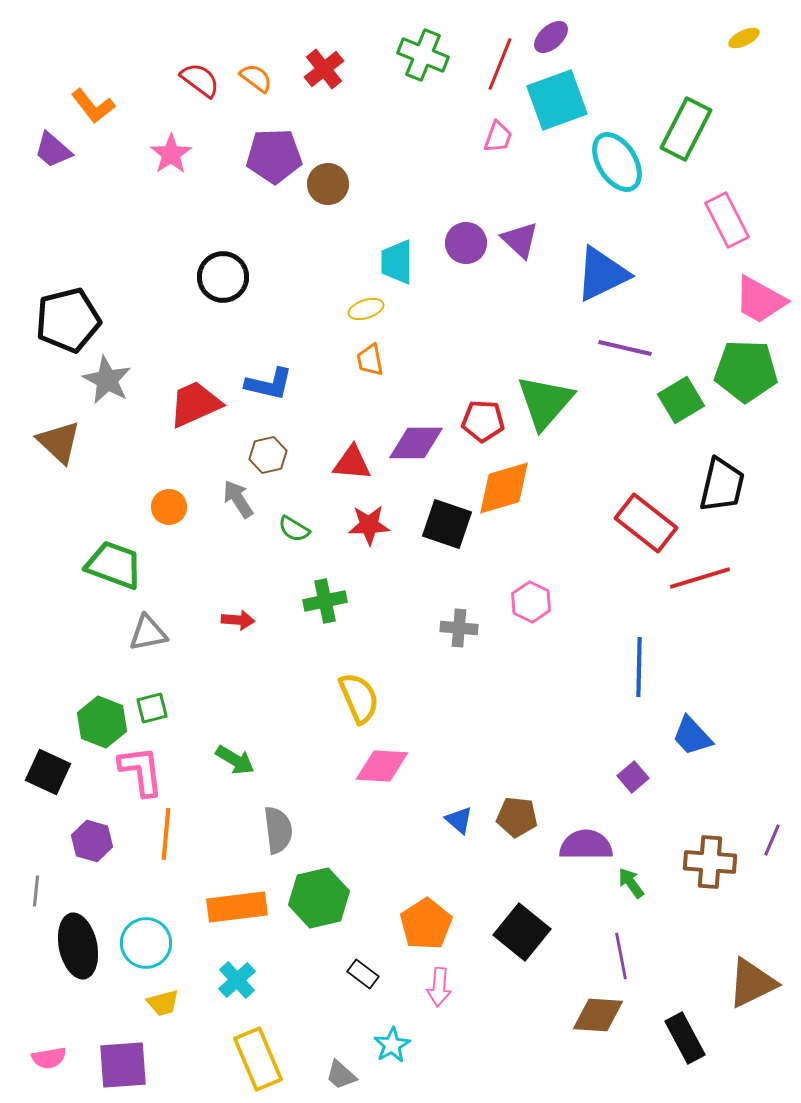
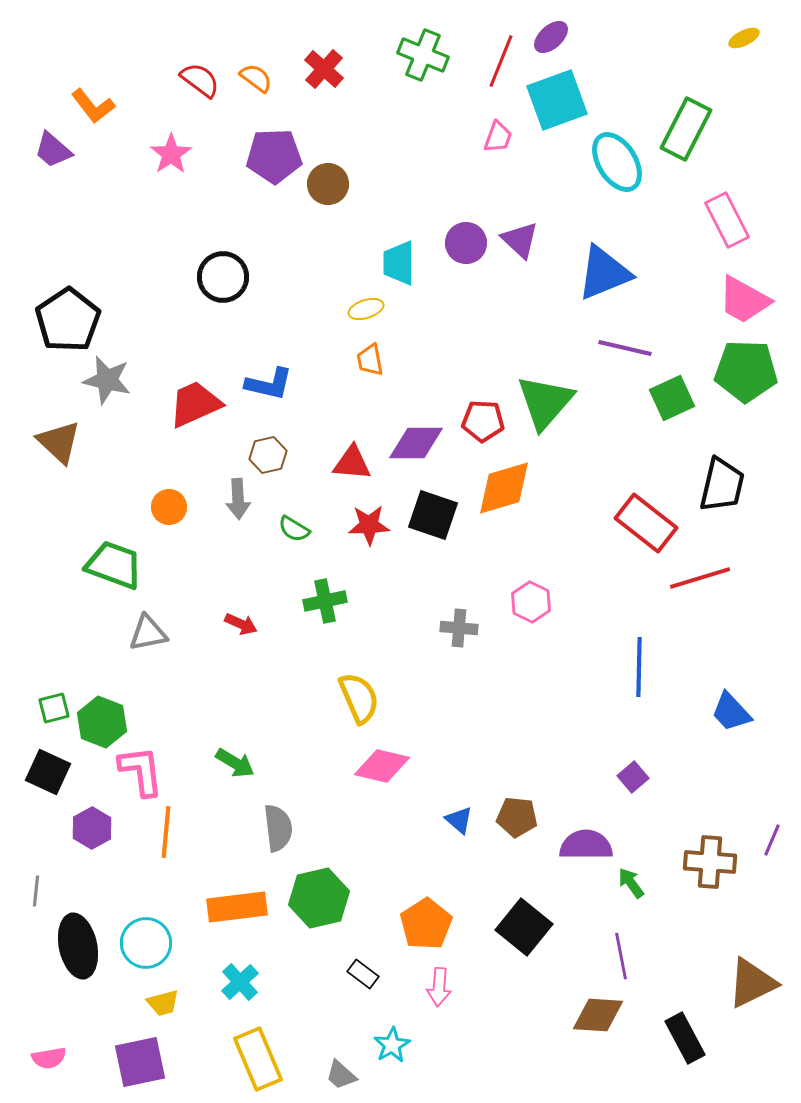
red line at (500, 64): moved 1 px right, 3 px up
red cross at (324, 69): rotated 9 degrees counterclockwise
cyan trapezoid at (397, 262): moved 2 px right, 1 px down
blue triangle at (602, 274): moved 2 px right, 1 px up; rotated 4 degrees clockwise
pink trapezoid at (760, 300): moved 16 px left
black pentagon at (68, 320): rotated 20 degrees counterclockwise
gray star at (107, 380): rotated 15 degrees counterclockwise
green square at (681, 400): moved 9 px left, 2 px up; rotated 6 degrees clockwise
gray arrow at (238, 499): rotated 150 degrees counterclockwise
black square at (447, 524): moved 14 px left, 9 px up
red arrow at (238, 620): moved 3 px right, 4 px down; rotated 20 degrees clockwise
green square at (152, 708): moved 98 px left
blue trapezoid at (692, 736): moved 39 px right, 24 px up
green arrow at (235, 760): moved 3 px down
pink diamond at (382, 766): rotated 10 degrees clockwise
gray semicircle at (278, 830): moved 2 px up
orange line at (166, 834): moved 2 px up
purple hexagon at (92, 841): moved 13 px up; rotated 15 degrees clockwise
black square at (522, 932): moved 2 px right, 5 px up
cyan cross at (237, 980): moved 3 px right, 2 px down
purple square at (123, 1065): moved 17 px right, 3 px up; rotated 8 degrees counterclockwise
